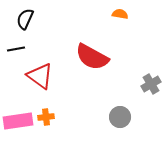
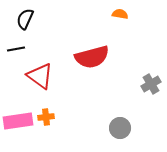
red semicircle: rotated 44 degrees counterclockwise
gray circle: moved 11 px down
